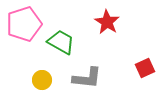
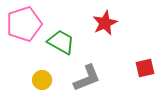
red star: moved 2 px left, 1 px down; rotated 15 degrees clockwise
red square: rotated 12 degrees clockwise
gray L-shape: rotated 28 degrees counterclockwise
